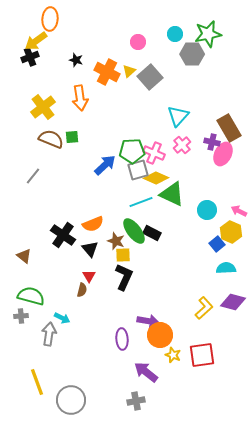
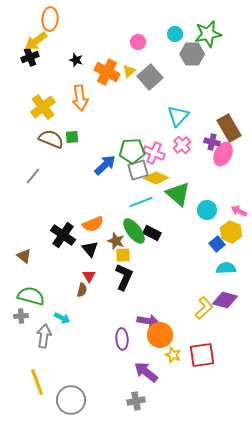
green triangle at (172, 194): moved 6 px right; rotated 16 degrees clockwise
purple diamond at (233, 302): moved 8 px left, 2 px up
gray arrow at (49, 334): moved 5 px left, 2 px down
